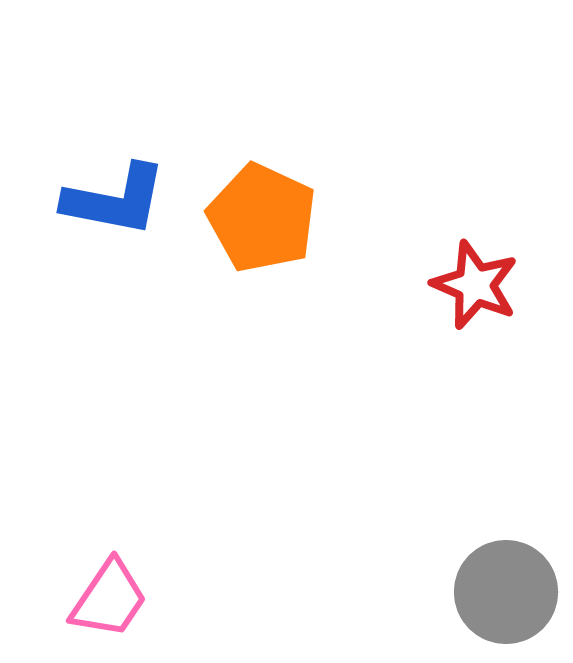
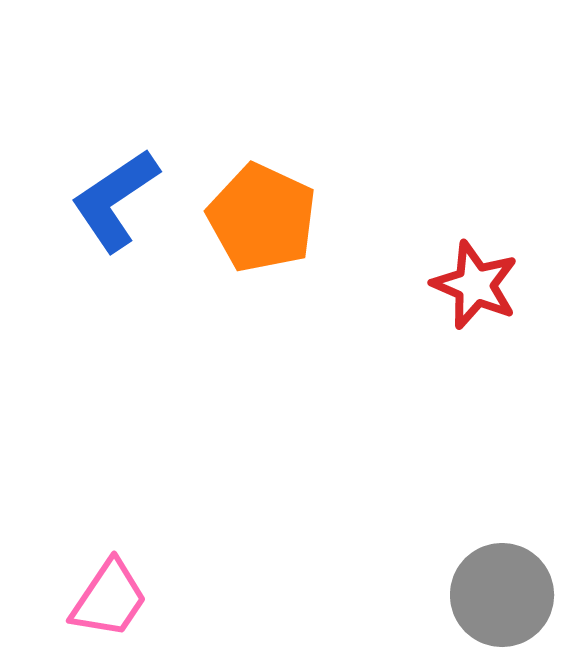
blue L-shape: rotated 135 degrees clockwise
gray circle: moved 4 px left, 3 px down
